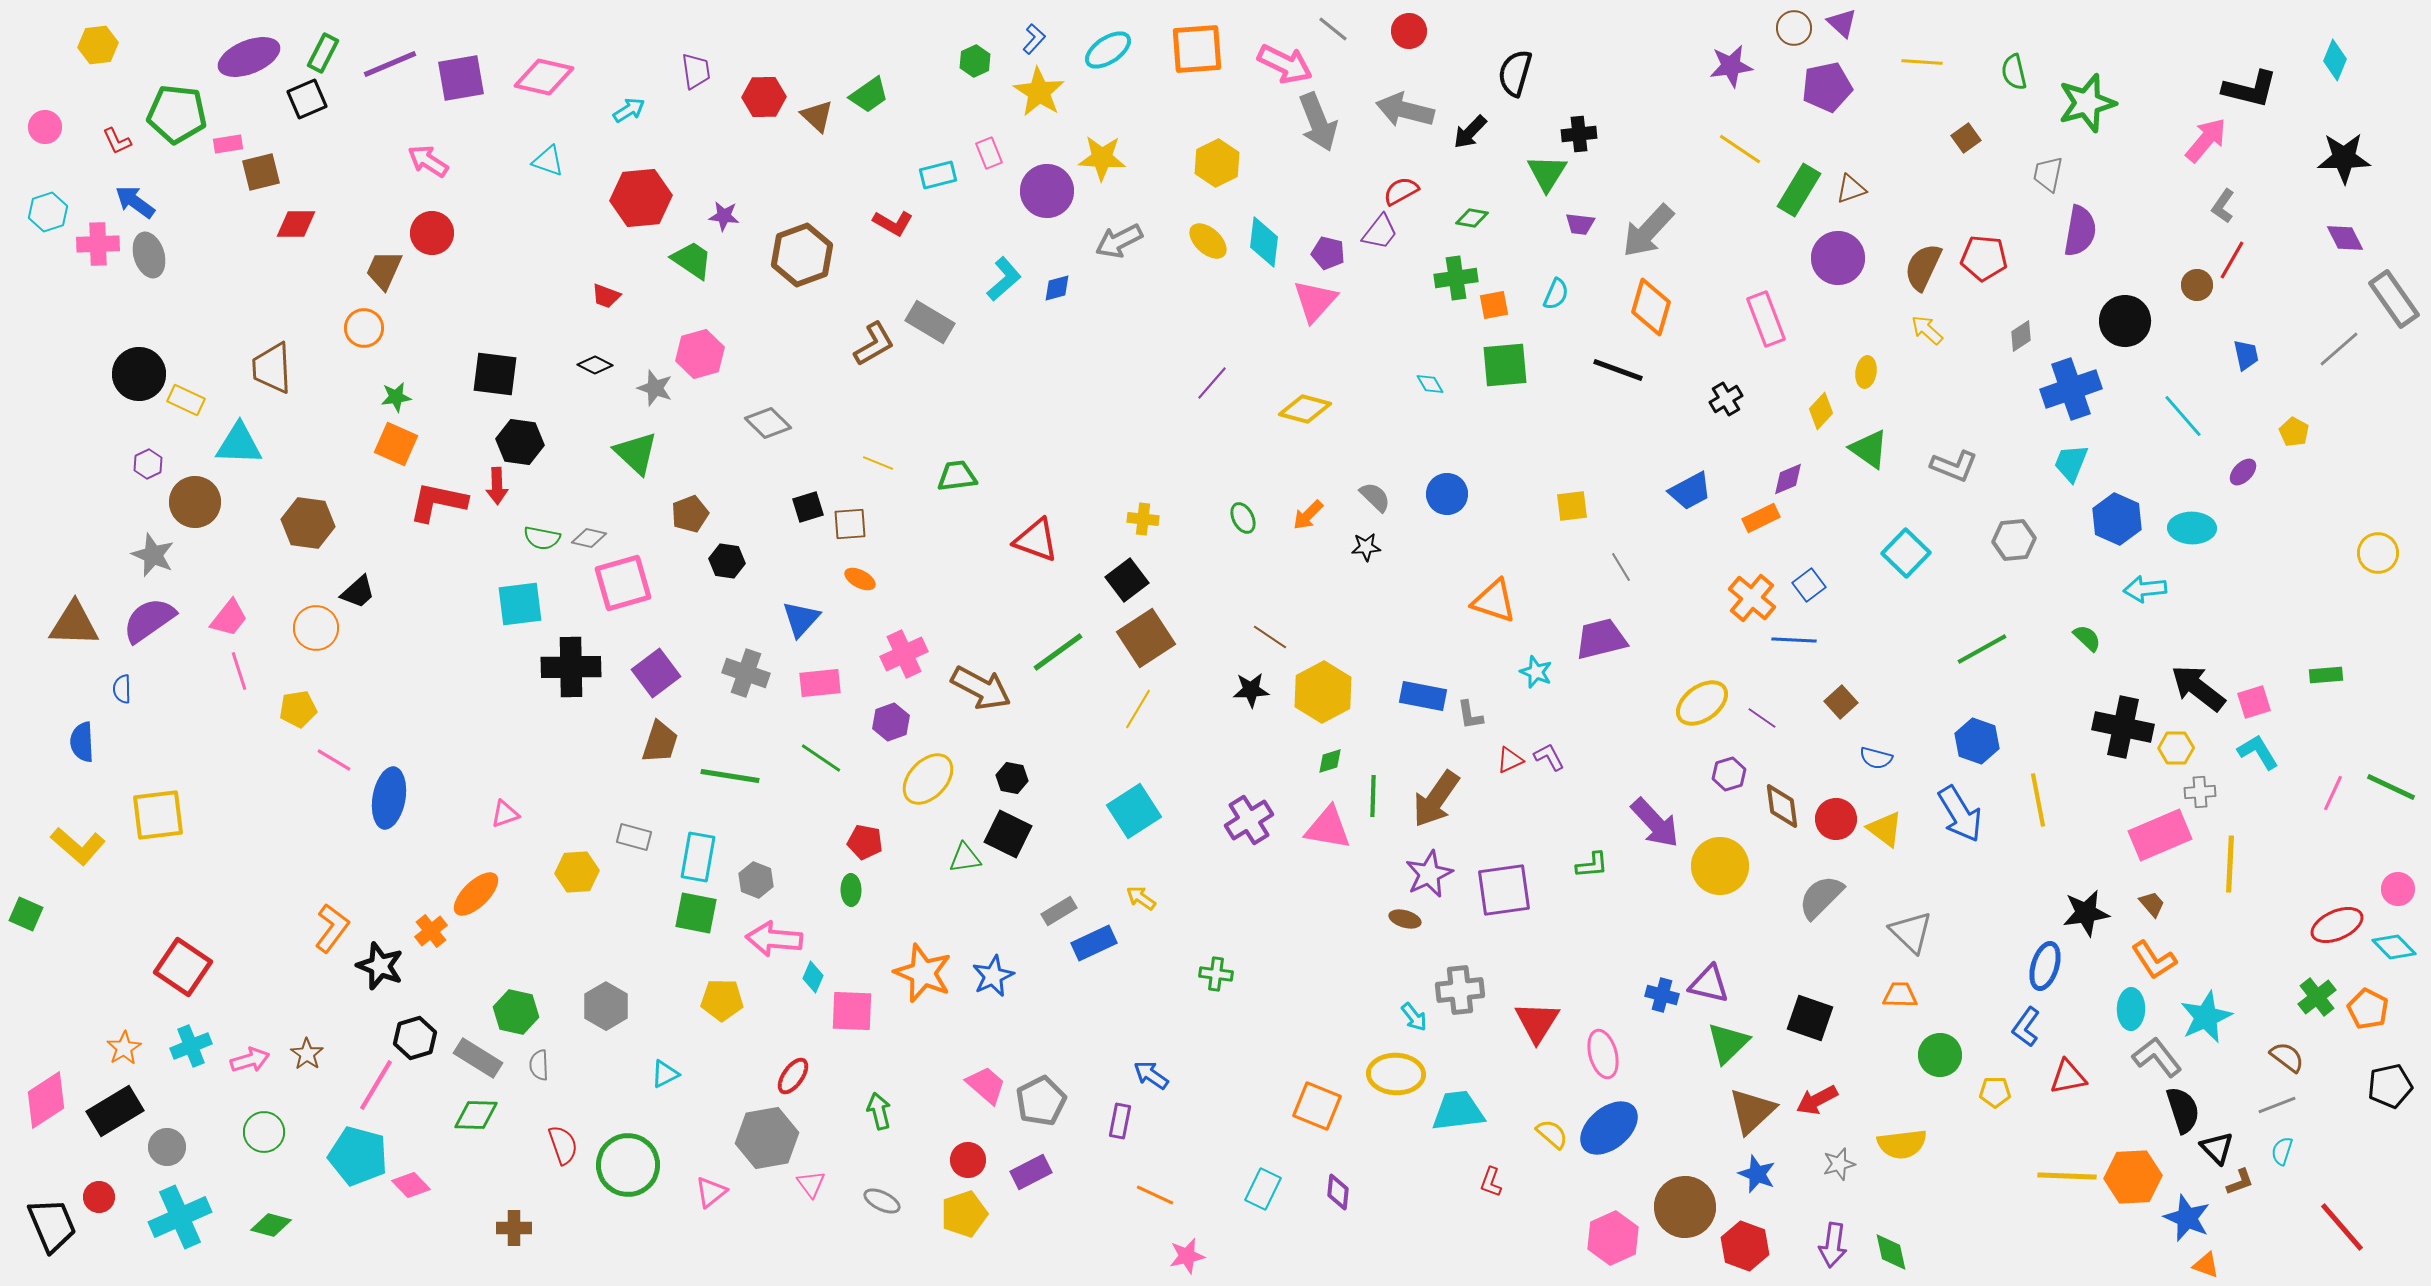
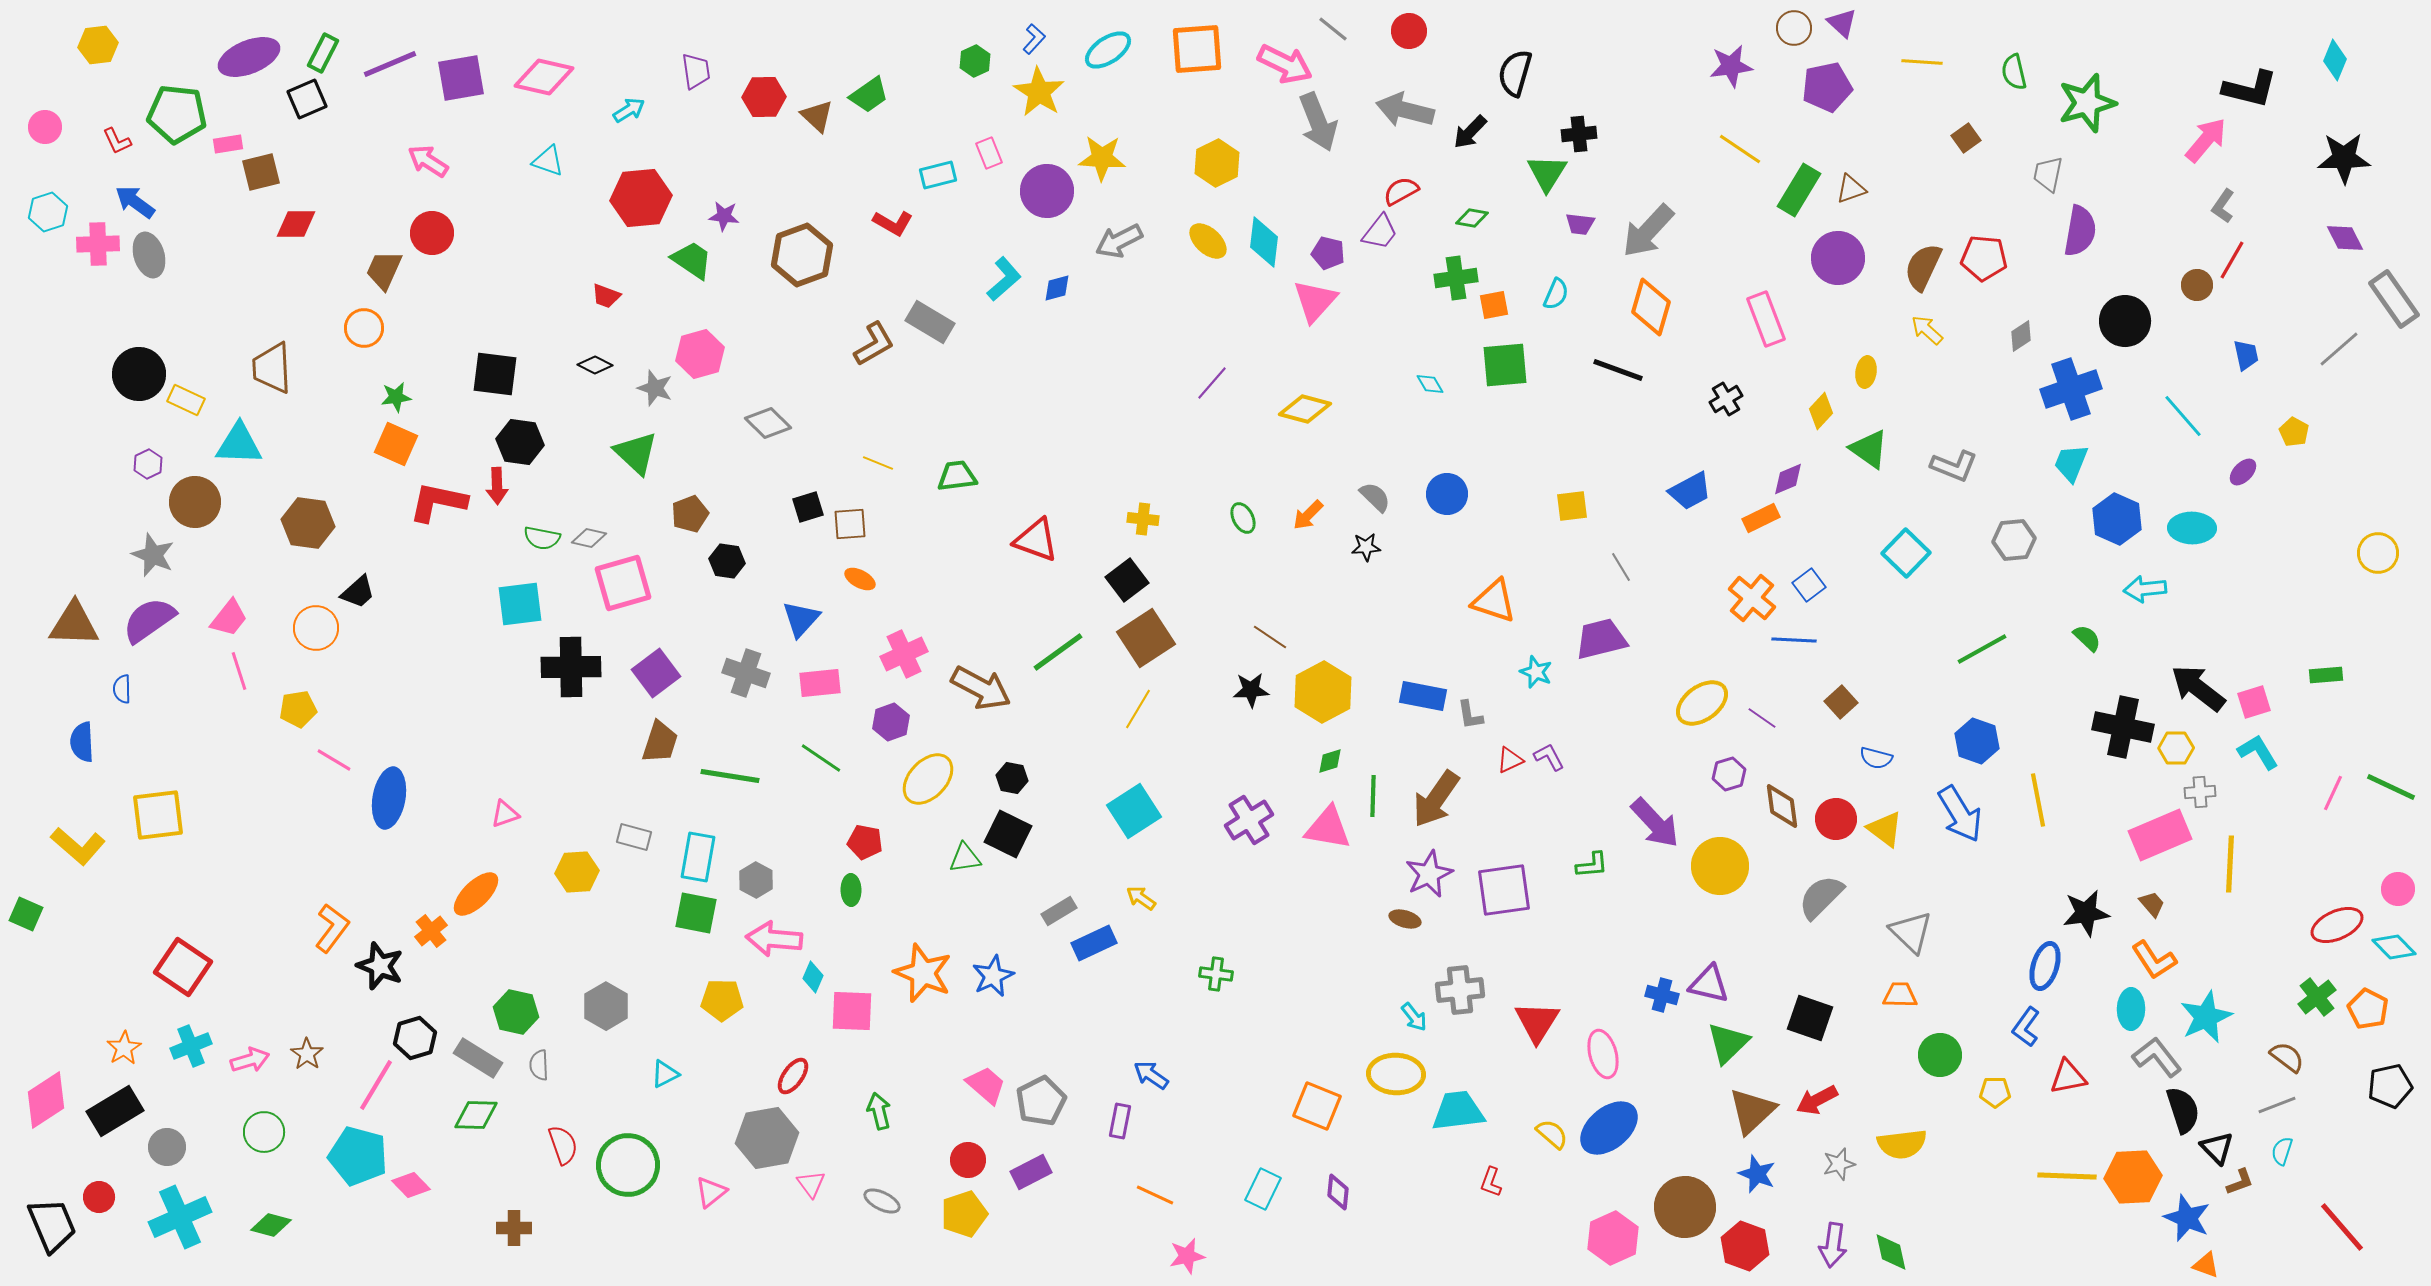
gray hexagon at (756, 880): rotated 8 degrees clockwise
